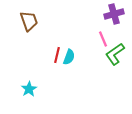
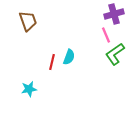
brown trapezoid: moved 1 px left
pink line: moved 3 px right, 4 px up
red line: moved 5 px left, 7 px down
cyan star: rotated 21 degrees clockwise
